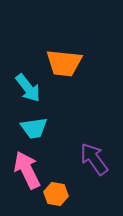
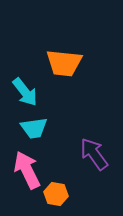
cyan arrow: moved 3 px left, 4 px down
purple arrow: moved 5 px up
